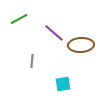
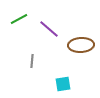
purple line: moved 5 px left, 4 px up
